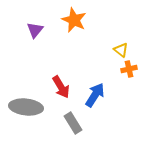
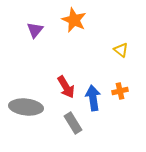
orange cross: moved 9 px left, 22 px down
red arrow: moved 5 px right
blue arrow: moved 2 px left, 3 px down; rotated 40 degrees counterclockwise
